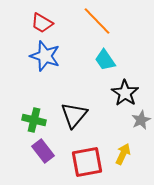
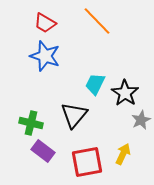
red trapezoid: moved 3 px right
cyan trapezoid: moved 10 px left, 24 px down; rotated 60 degrees clockwise
green cross: moved 3 px left, 3 px down
purple rectangle: rotated 15 degrees counterclockwise
